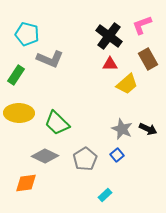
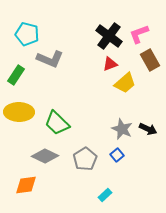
pink L-shape: moved 3 px left, 9 px down
brown rectangle: moved 2 px right, 1 px down
red triangle: rotated 21 degrees counterclockwise
yellow trapezoid: moved 2 px left, 1 px up
yellow ellipse: moved 1 px up
orange diamond: moved 2 px down
